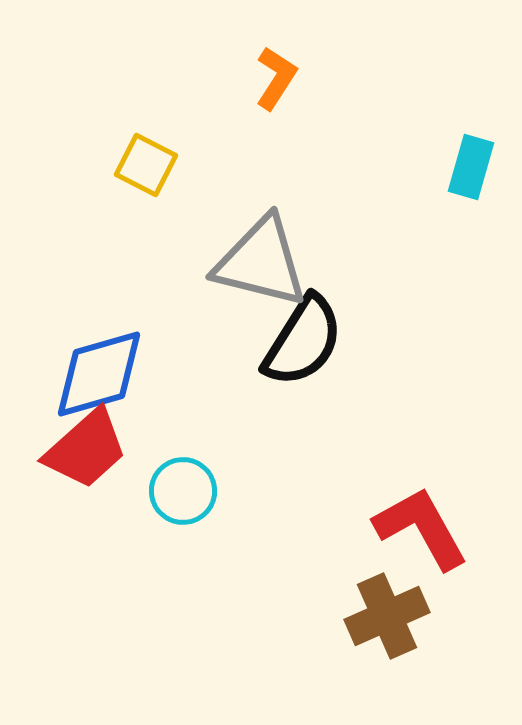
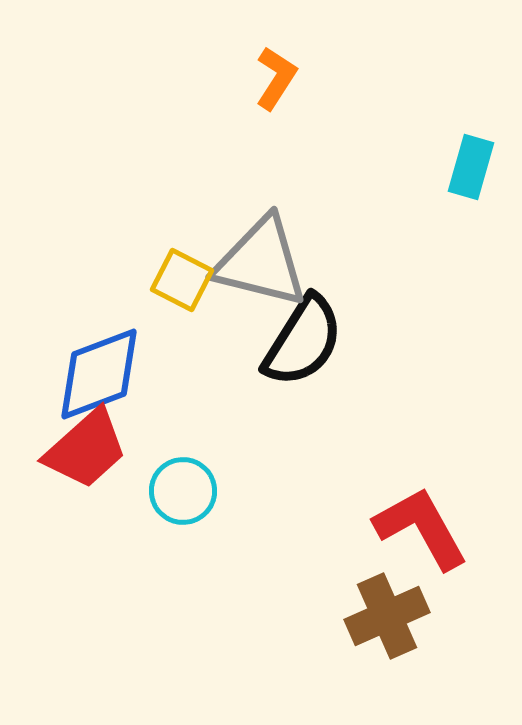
yellow square: moved 36 px right, 115 px down
blue diamond: rotated 5 degrees counterclockwise
